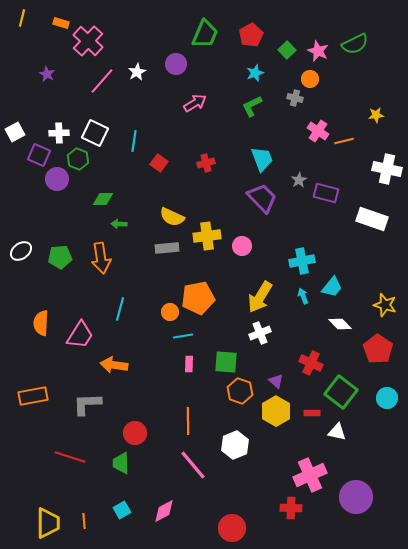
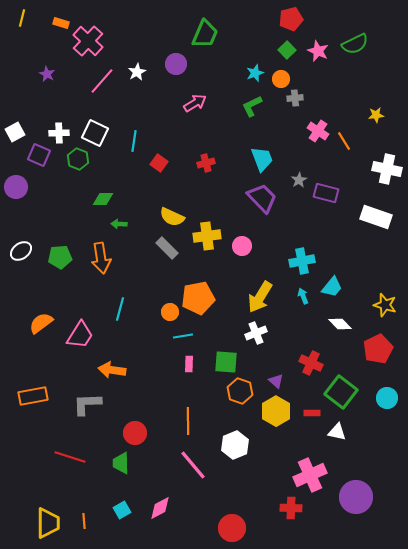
red pentagon at (251, 35): moved 40 px right, 16 px up; rotated 15 degrees clockwise
orange circle at (310, 79): moved 29 px left
gray cross at (295, 98): rotated 21 degrees counterclockwise
orange line at (344, 141): rotated 72 degrees clockwise
purple circle at (57, 179): moved 41 px left, 8 px down
white rectangle at (372, 219): moved 4 px right, 2 px up
gray rectangle at (167, 248): rotated 50 degrees clockwise
orange semicircle at (41, 323): rotated 50 degrees clockwise
white cross at (260, 333): moved 4 px left
red pentagon at (378, 349): rotated 12 degrees clockwise
orange arrow at (114, 365): moved 2 px left, 5 px down
pink diamond at (164, 511): moved 4 px left, 3 px up
